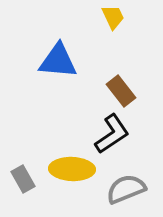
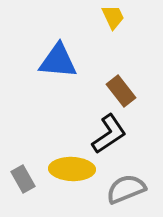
black L-shape: moved 3 px left
